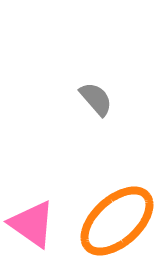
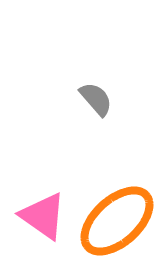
pink triangle: moved 11 px right, 8 px up
